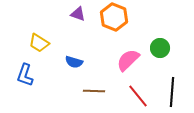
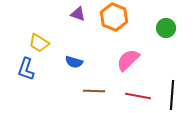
green circle: moved 6 px right, 20 px up
blue L-shape: moved 1 px right, 6 px up
black line: moved 3 px down
red line: rotated 40 degrees counterclockwise
